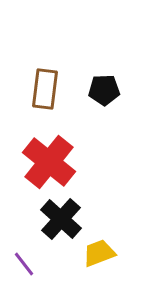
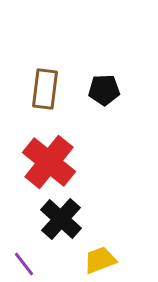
yellow trapezoid: moved 1 px right, 7 px down
